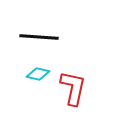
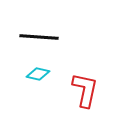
red L-shape: moved 12 px right, 2 px down
